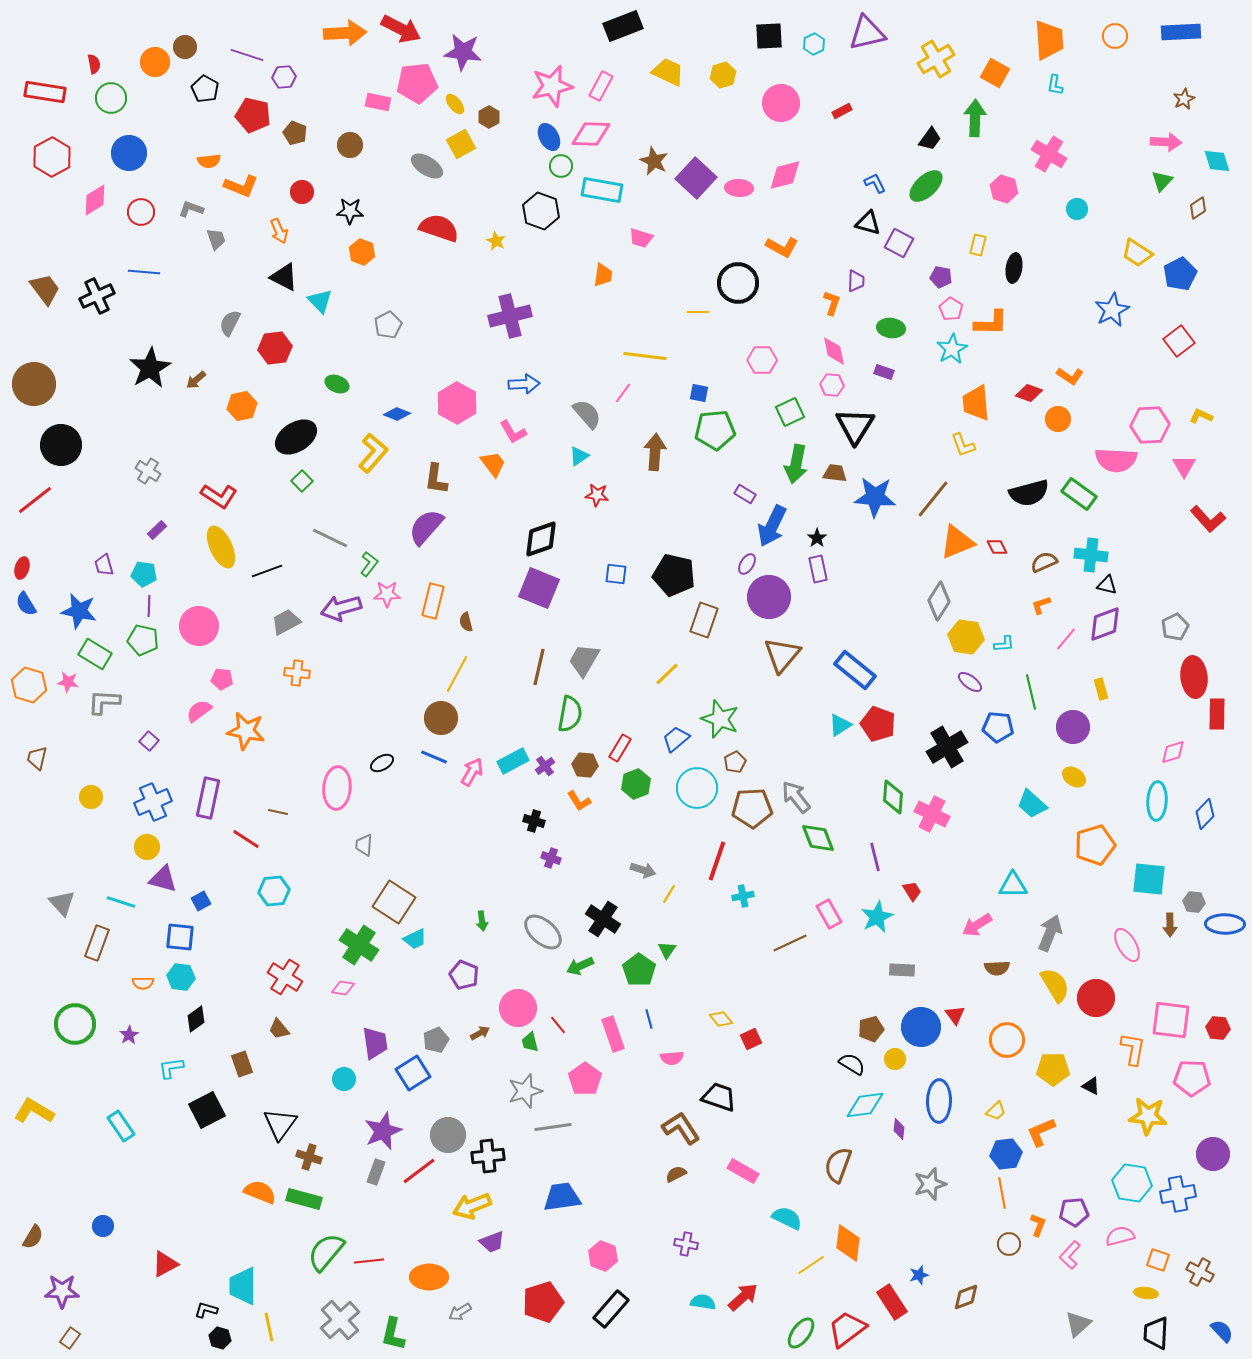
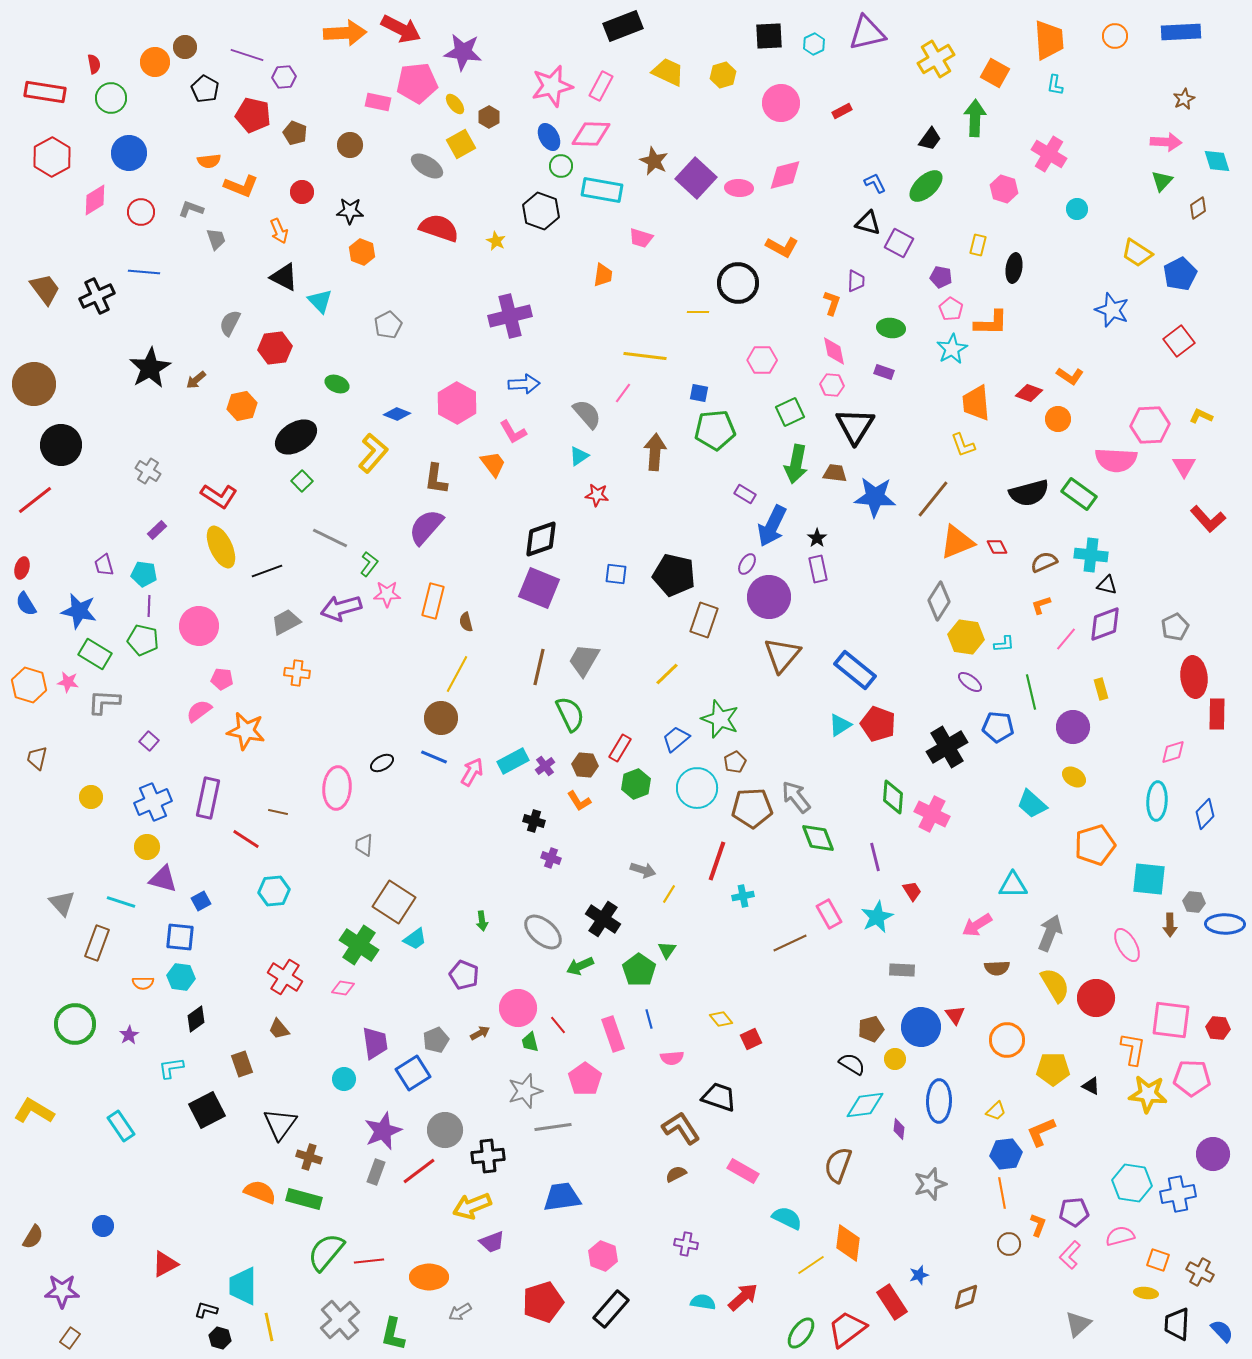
blue star at (1112, 310): rotated 24 degrees counterclockwise
green semicircle at (570, 714): rotated 36 degrees counterclockwise
cyan trapezoid at (415, 939): rotated 10 degrees counterclockwise
yellow star at (1148, 1116): moved 22 px up
gray circle at (448, 1135): moved 3 px left, 5 px up
black trapezoid at (1156, 1333): moved 21 px right, 9 px up
